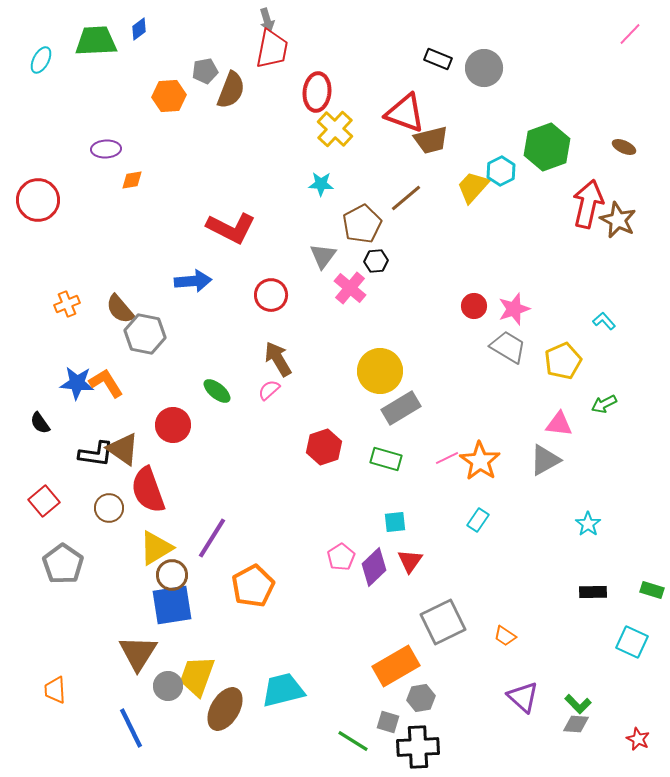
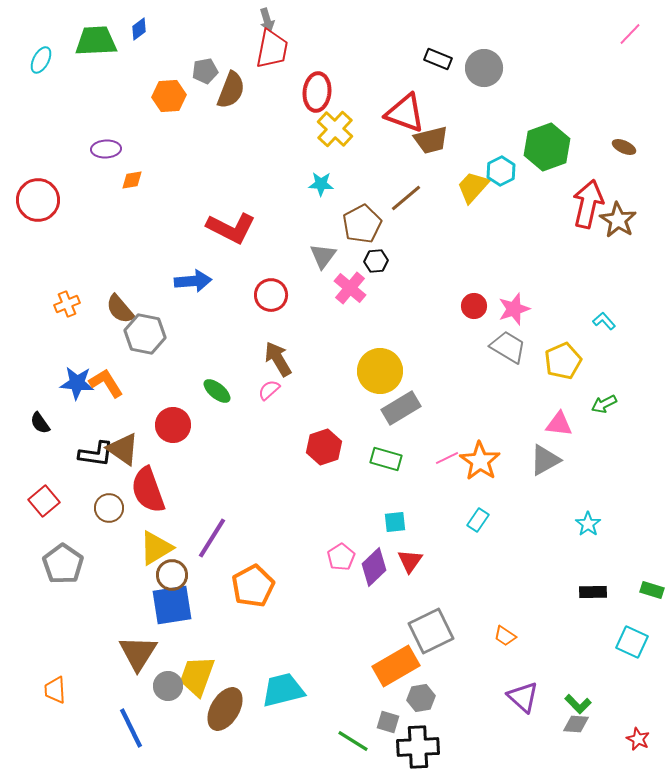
brown star at (618, 220): rotated 6 degrees clockwise
gray square at (443, 622): moved 12 px left, 9 px down
